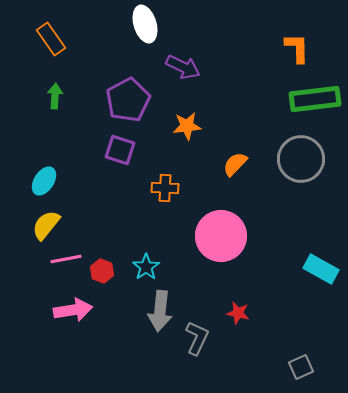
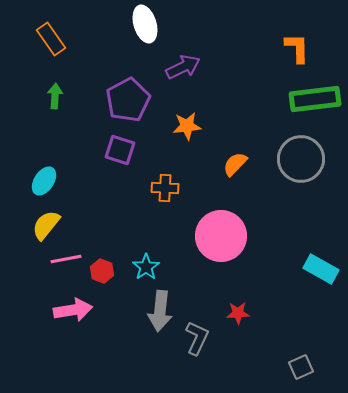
purple arrow: rotated 52 degrees counterclockwise
red star: rotated 15 degrees counterclockwise
